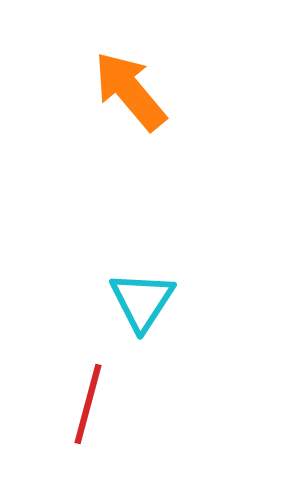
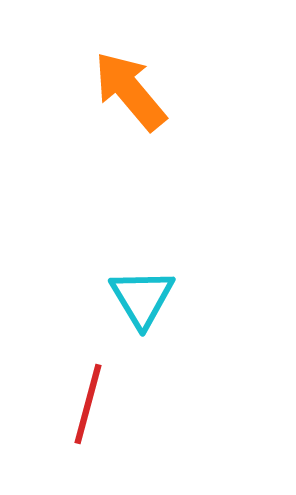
cyan triangle: moved 3 px up; rotated 4 degrees counterclockwise
